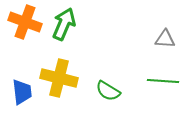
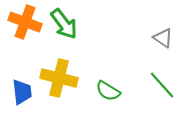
green arrow: rotated 120 degrees clockwise
gray triangle: moved 2 px left, 1 px up; rotated 30 degrees clockwise
green line: moved 1 px left, 4 px down; rotated 44 degrees clockwise
